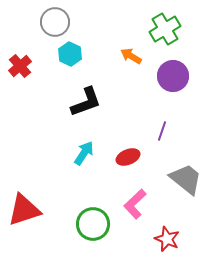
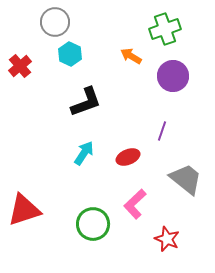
green cross: rotated 12 degrees clockwise
